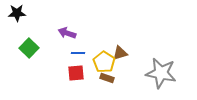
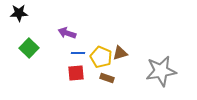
black star: moved 2 px right
yellow pentagon: moved 3 px left, 5 px up; rotated 10 degrees counterclockwise
gray star: moved 2 px up; rotated 20 degrees counterclockwise
